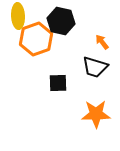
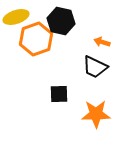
yellow ellipse: moved 2 px left, 1 px down; rotated 75 degrees clockwise
orange arrow: rotated 35 degrees counterclockwise
black trapezoid: rotated 8 degrees clockwise
black square: moved 1 px right, 11 px down
